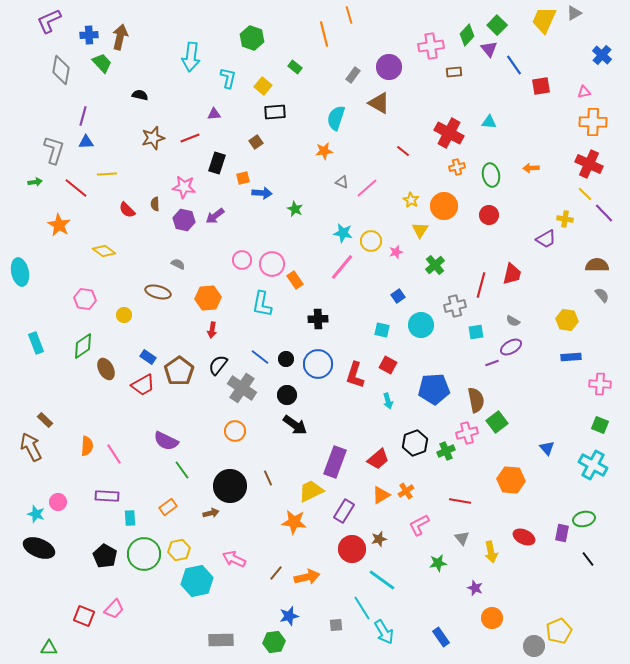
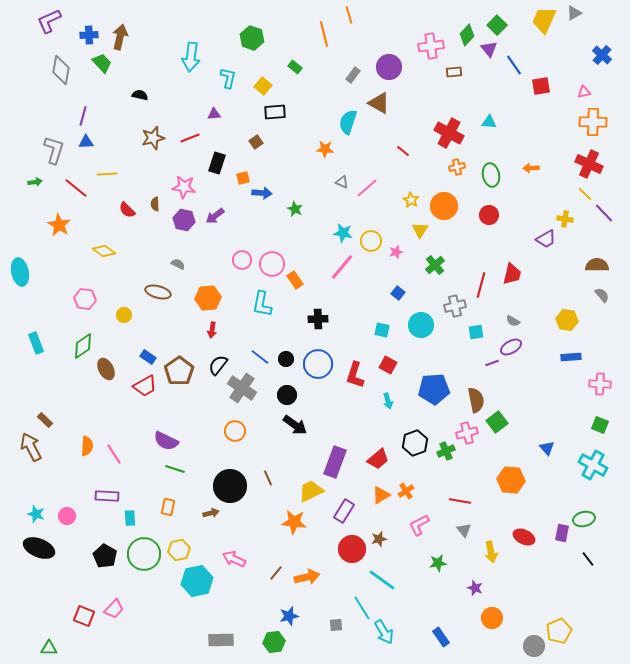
cyan semicircle at (336, 118): moved 12 px right, 4 px down
orange star at (324, 151): moved 1 px right, 2 px up; rotated 12 degrees clockwise
blue square at (398, 296): moved 3 px up; rotated 16 degrees counterclockwise
red trapezoid at (143, 385): moved 2 px right, 1 px down
green line at (182, 470): moved 7 px left, 1 px up; rotated 36 degrees counterclockwise
pink circle at (58, 502): moved 9 px right, 14 px down
orange rectangle at (168, 507): rotated 42 degrees counterclockwise
gray triangle at (462, 538): moved 2 px right, 8 px up
